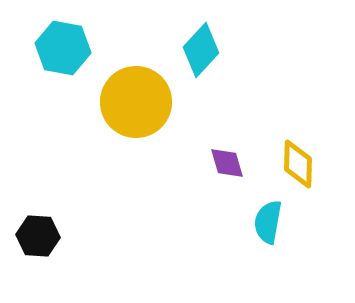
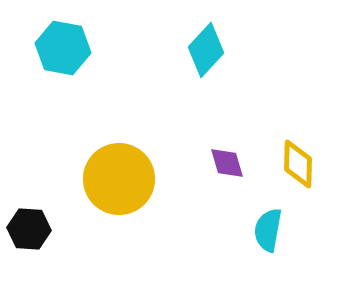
cyan diamond: moved 5 px right
yellow circle: moved 17 px left, 77 px down
cyan semicircle: moved 8 px down
black hexagon: moved 9 px left, 7 px up
